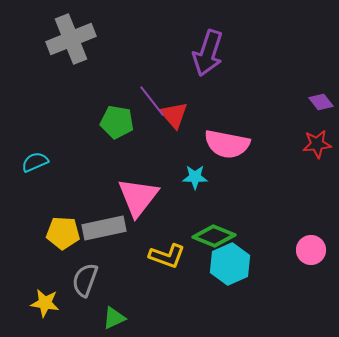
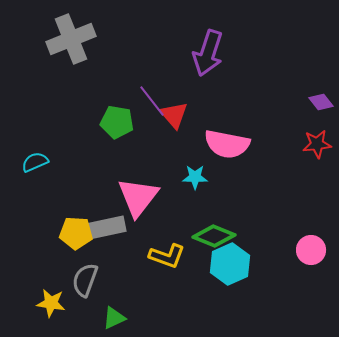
yellow pentagon: moved 13 px right
yellow star: moved 6 px right
